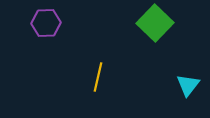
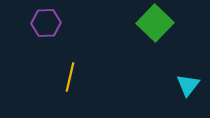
yellow line: moved 28 px left
